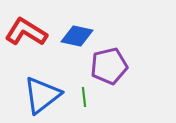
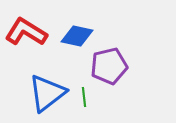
blue triangle: moved 5 px right, 2 px up
